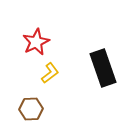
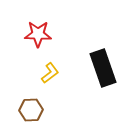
red star: moved 2 px right, 8 px up; rotated 28 degrees clockwise
brown hexagon: moved 1 px down
